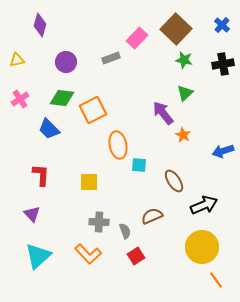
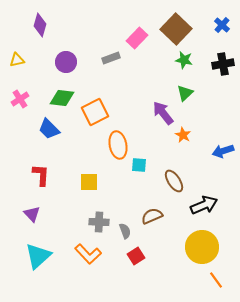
orange square: moved 2 px right, 2 px down
